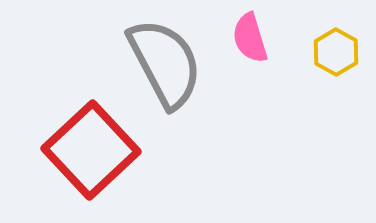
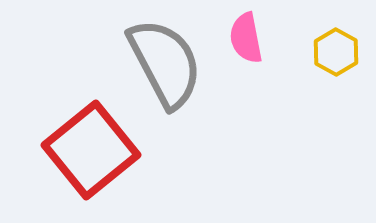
pink semicircle: moved 4 px left; rotated 6 degrees clockwise
red square: rotated 4 degrees clockwise
